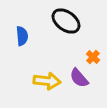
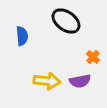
purple semicircle: moved 1 px right, 3 px down; rotated 60 degrees counterclockwise
